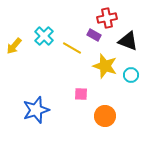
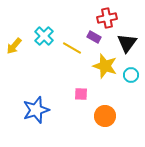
purple rectangle: moved 2 px down
black triangle: moved 1 px left, 2 px down; rotated 45 degrees clockwise
